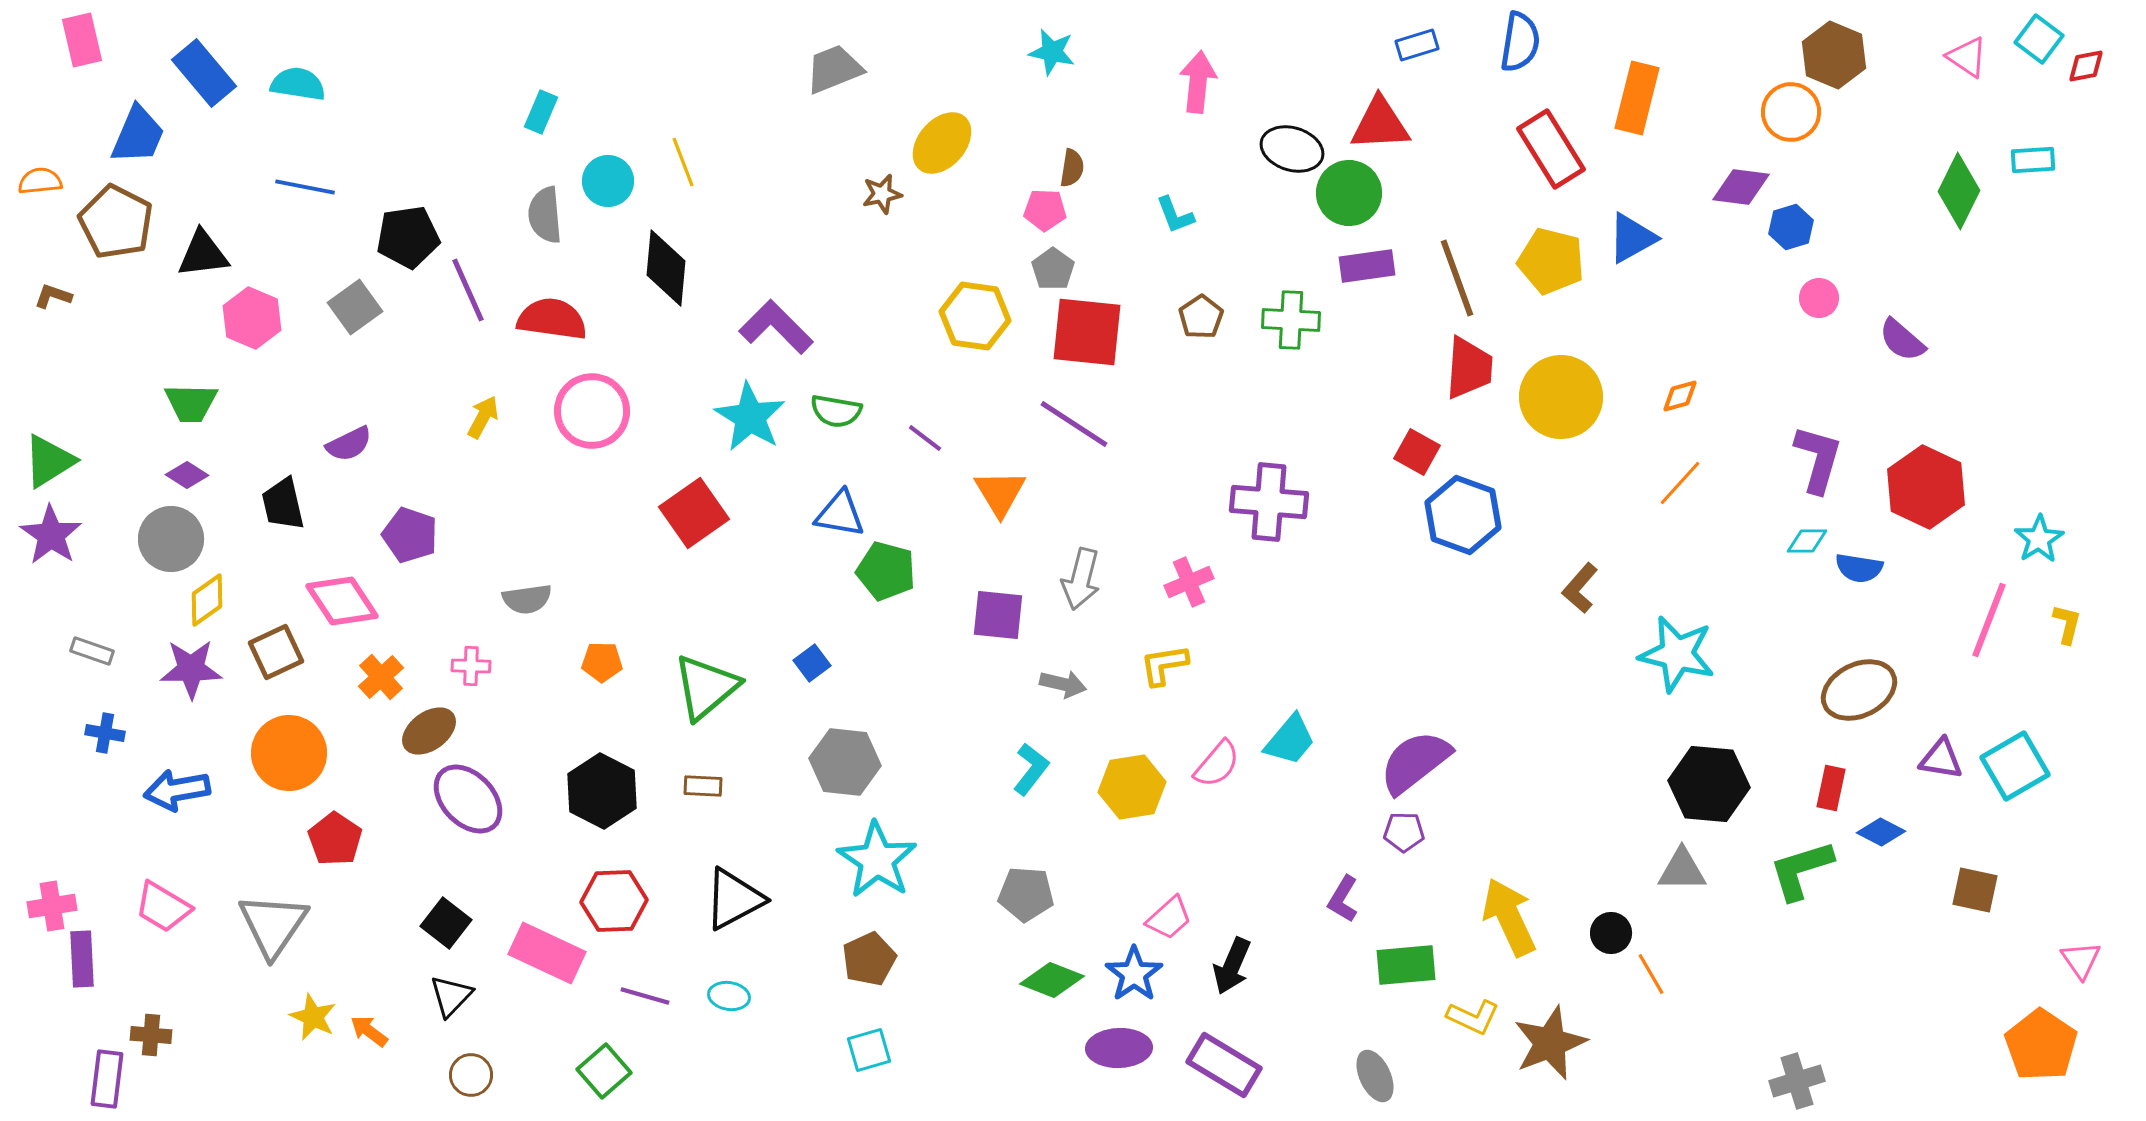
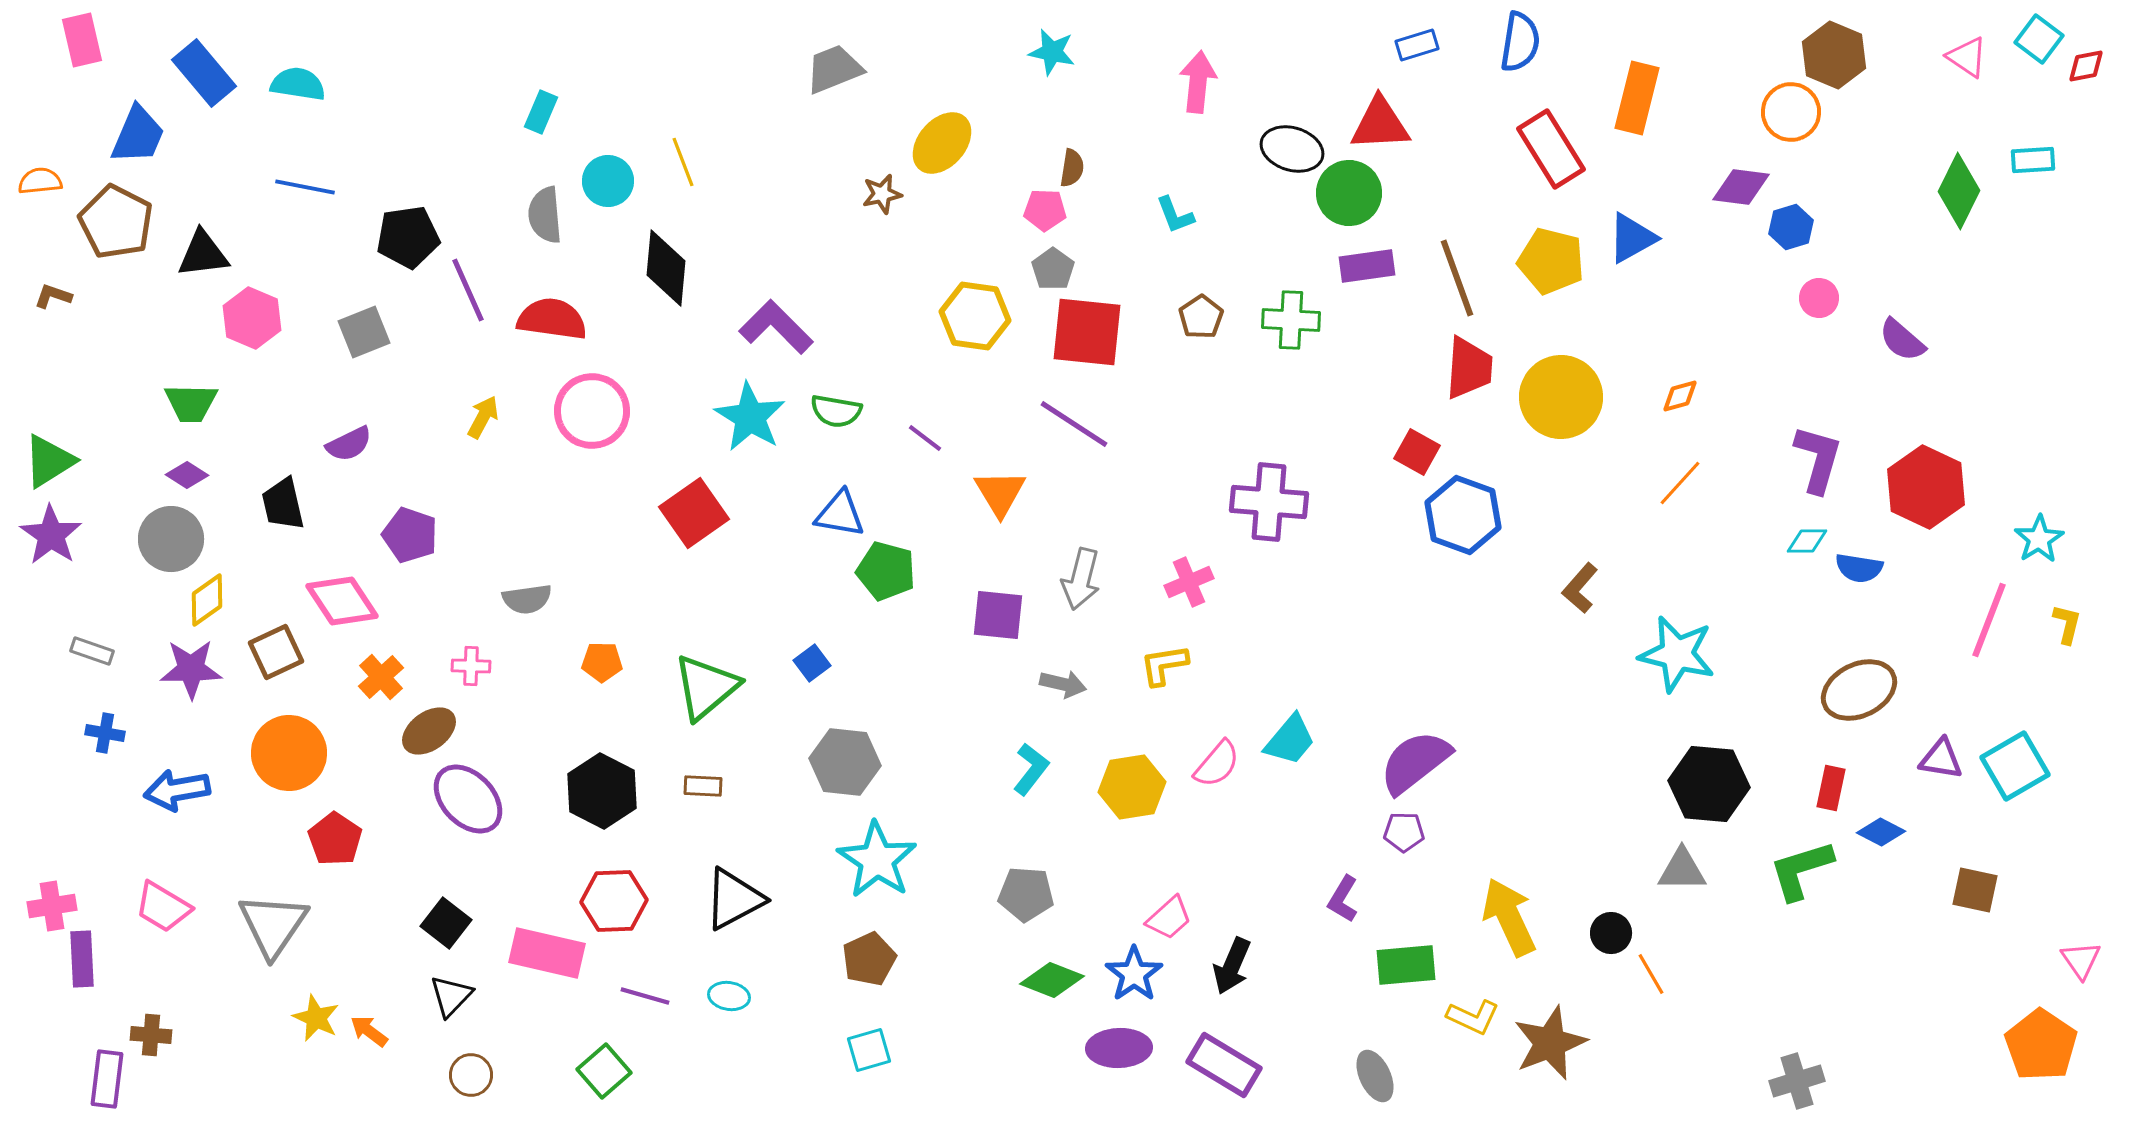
gray square at (355, 307): moved 9 px right, 25 px down; rotated 14 degrees clockwise
pink rectangle at (547, 953): rotated 12 degrees counterclockwise
yellow star at (313, 1017): moved 3 px right, 1 px down
